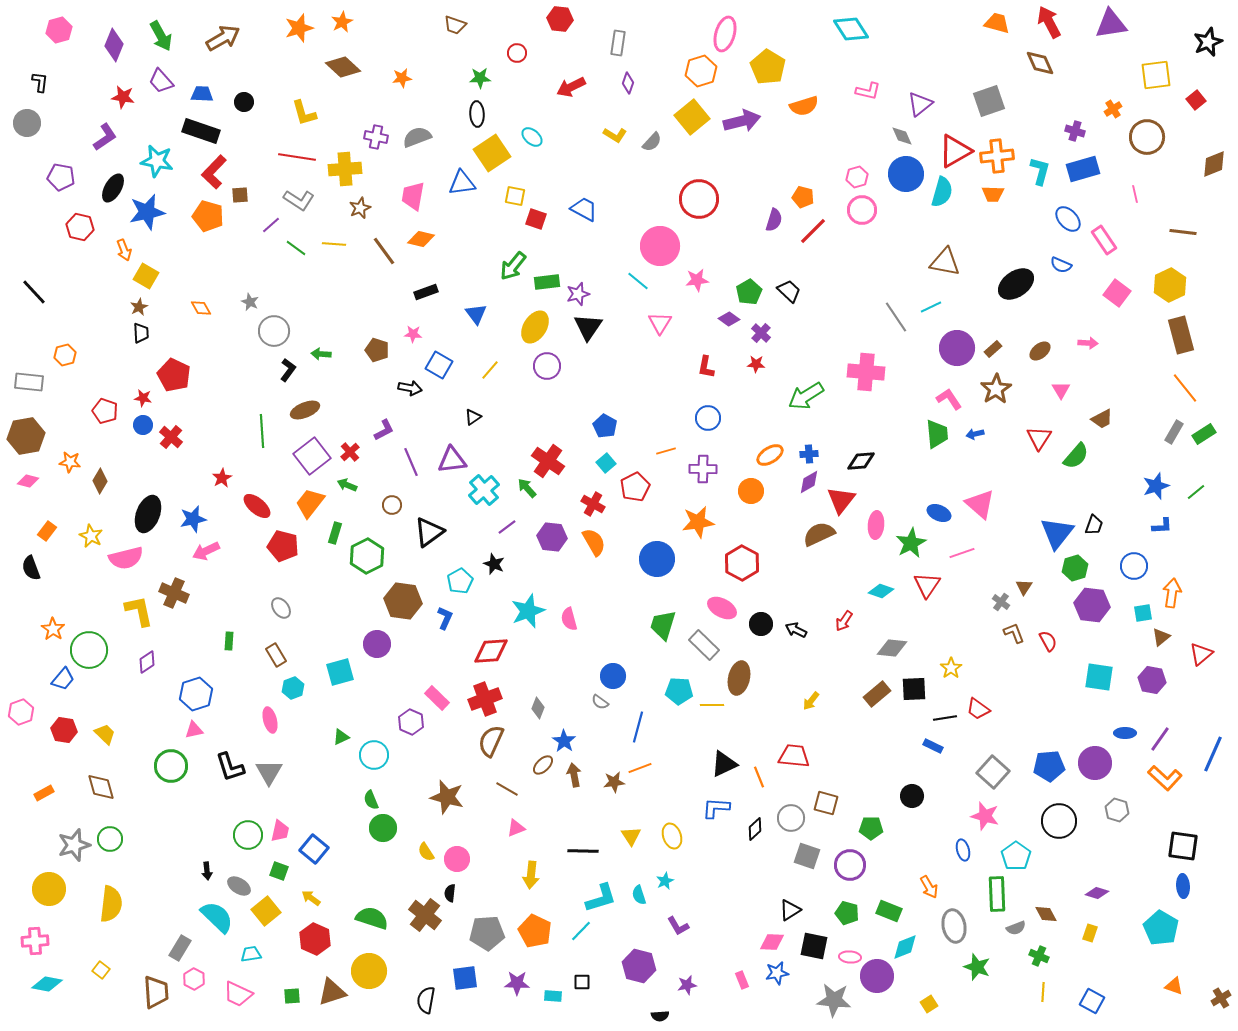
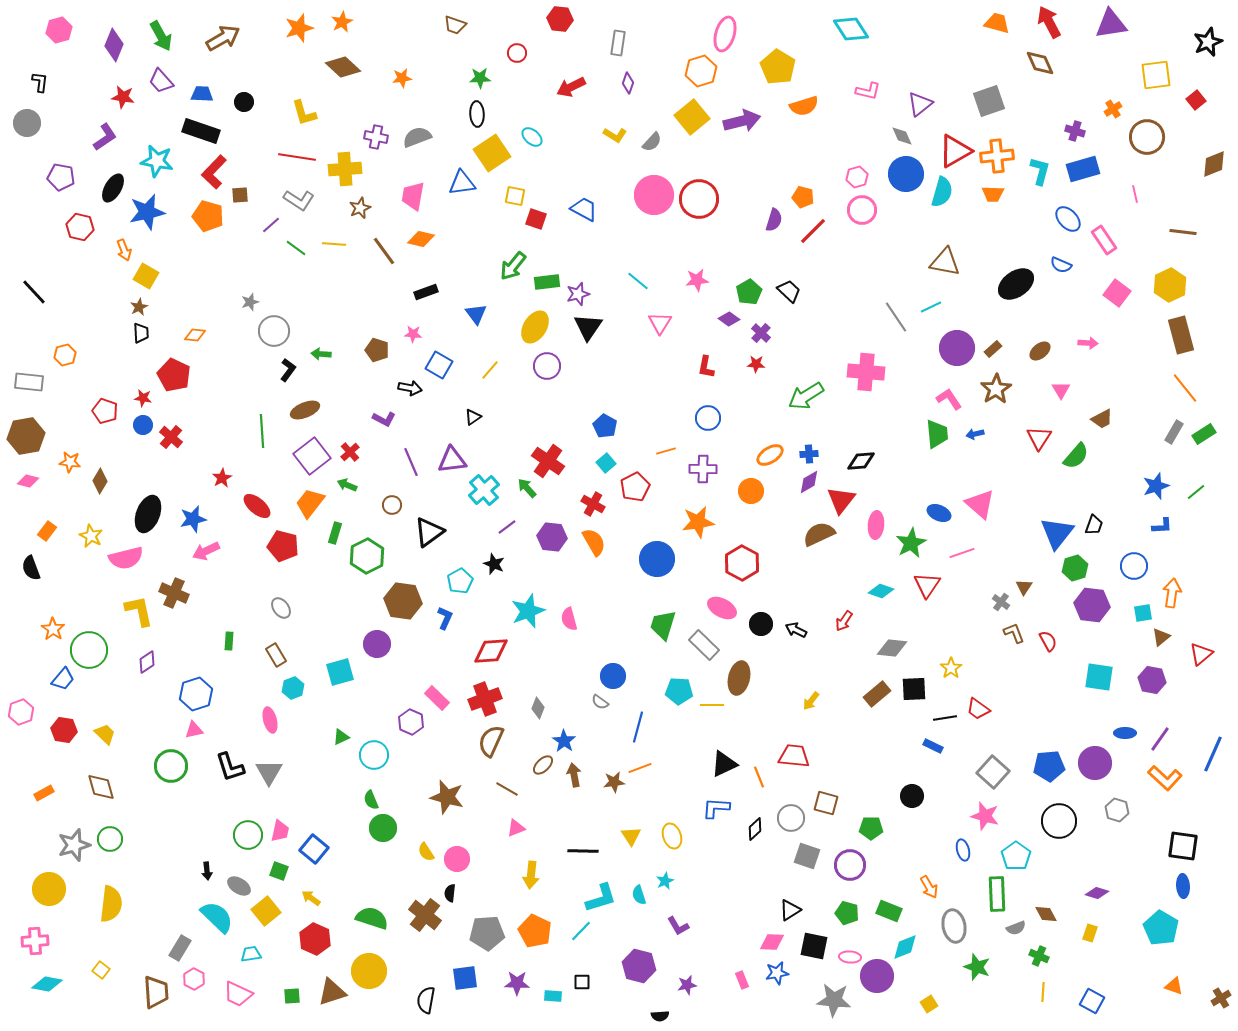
yellow pentagon at (768, 67): moved 10 px right
pink circle at (660, 246): moved 6 px left, 51 px up
gray star at (250, 302): rotated 30 degrees clockwise
orange diamond at (201, 308): moved 6 px left, 27 px down; rotated 55 degrees counterclockwise
purple L-shape at (384, 430): moved 11 px up; rotated 55 degrees clockwise
